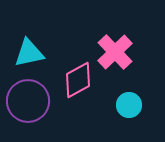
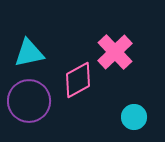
purple circle: moved 1 px right
cyan circle: moved 5 px right, 12 px down
